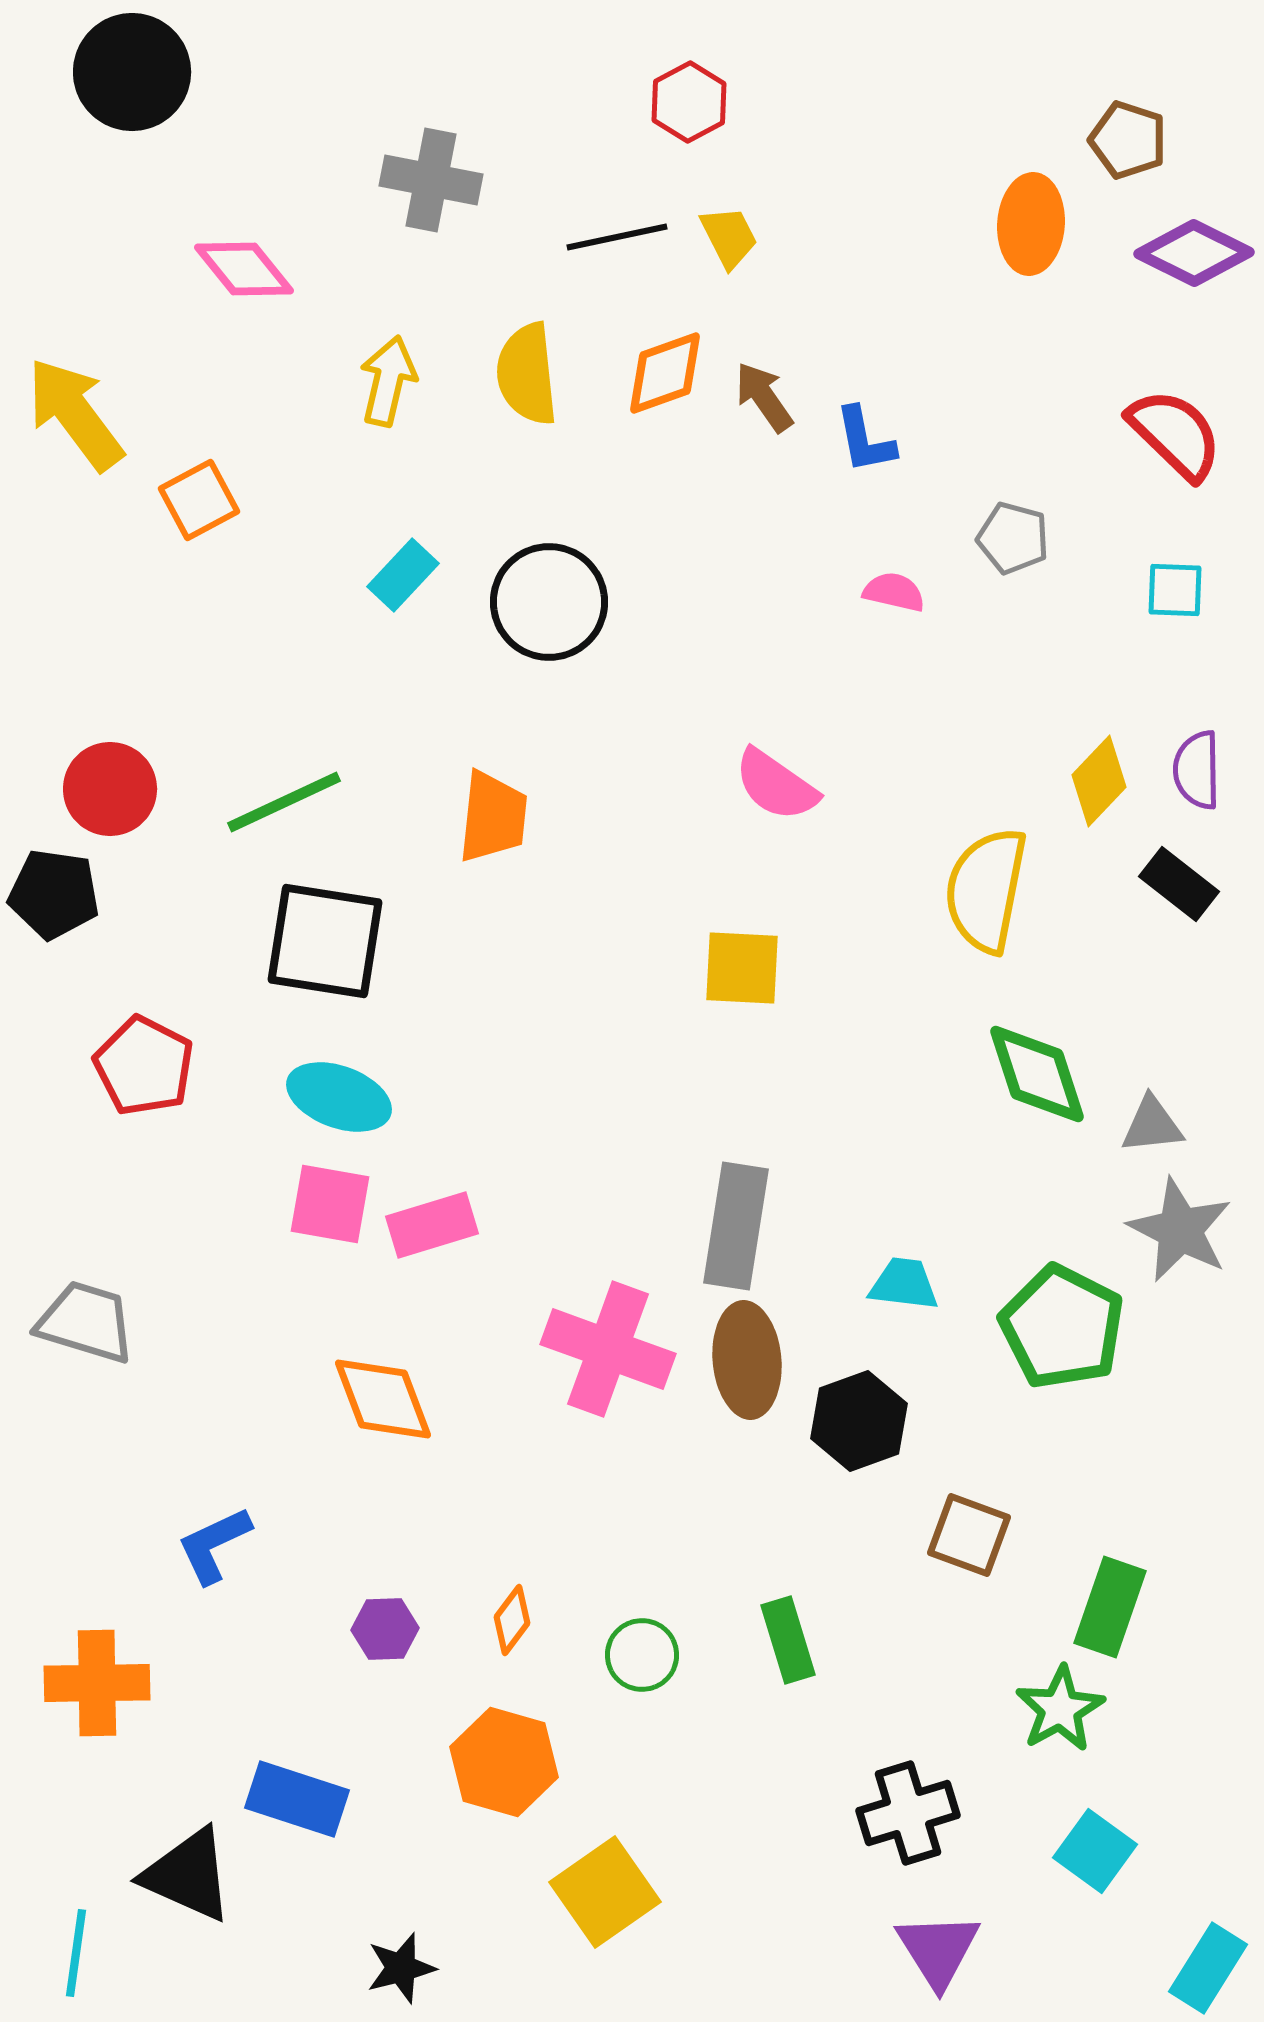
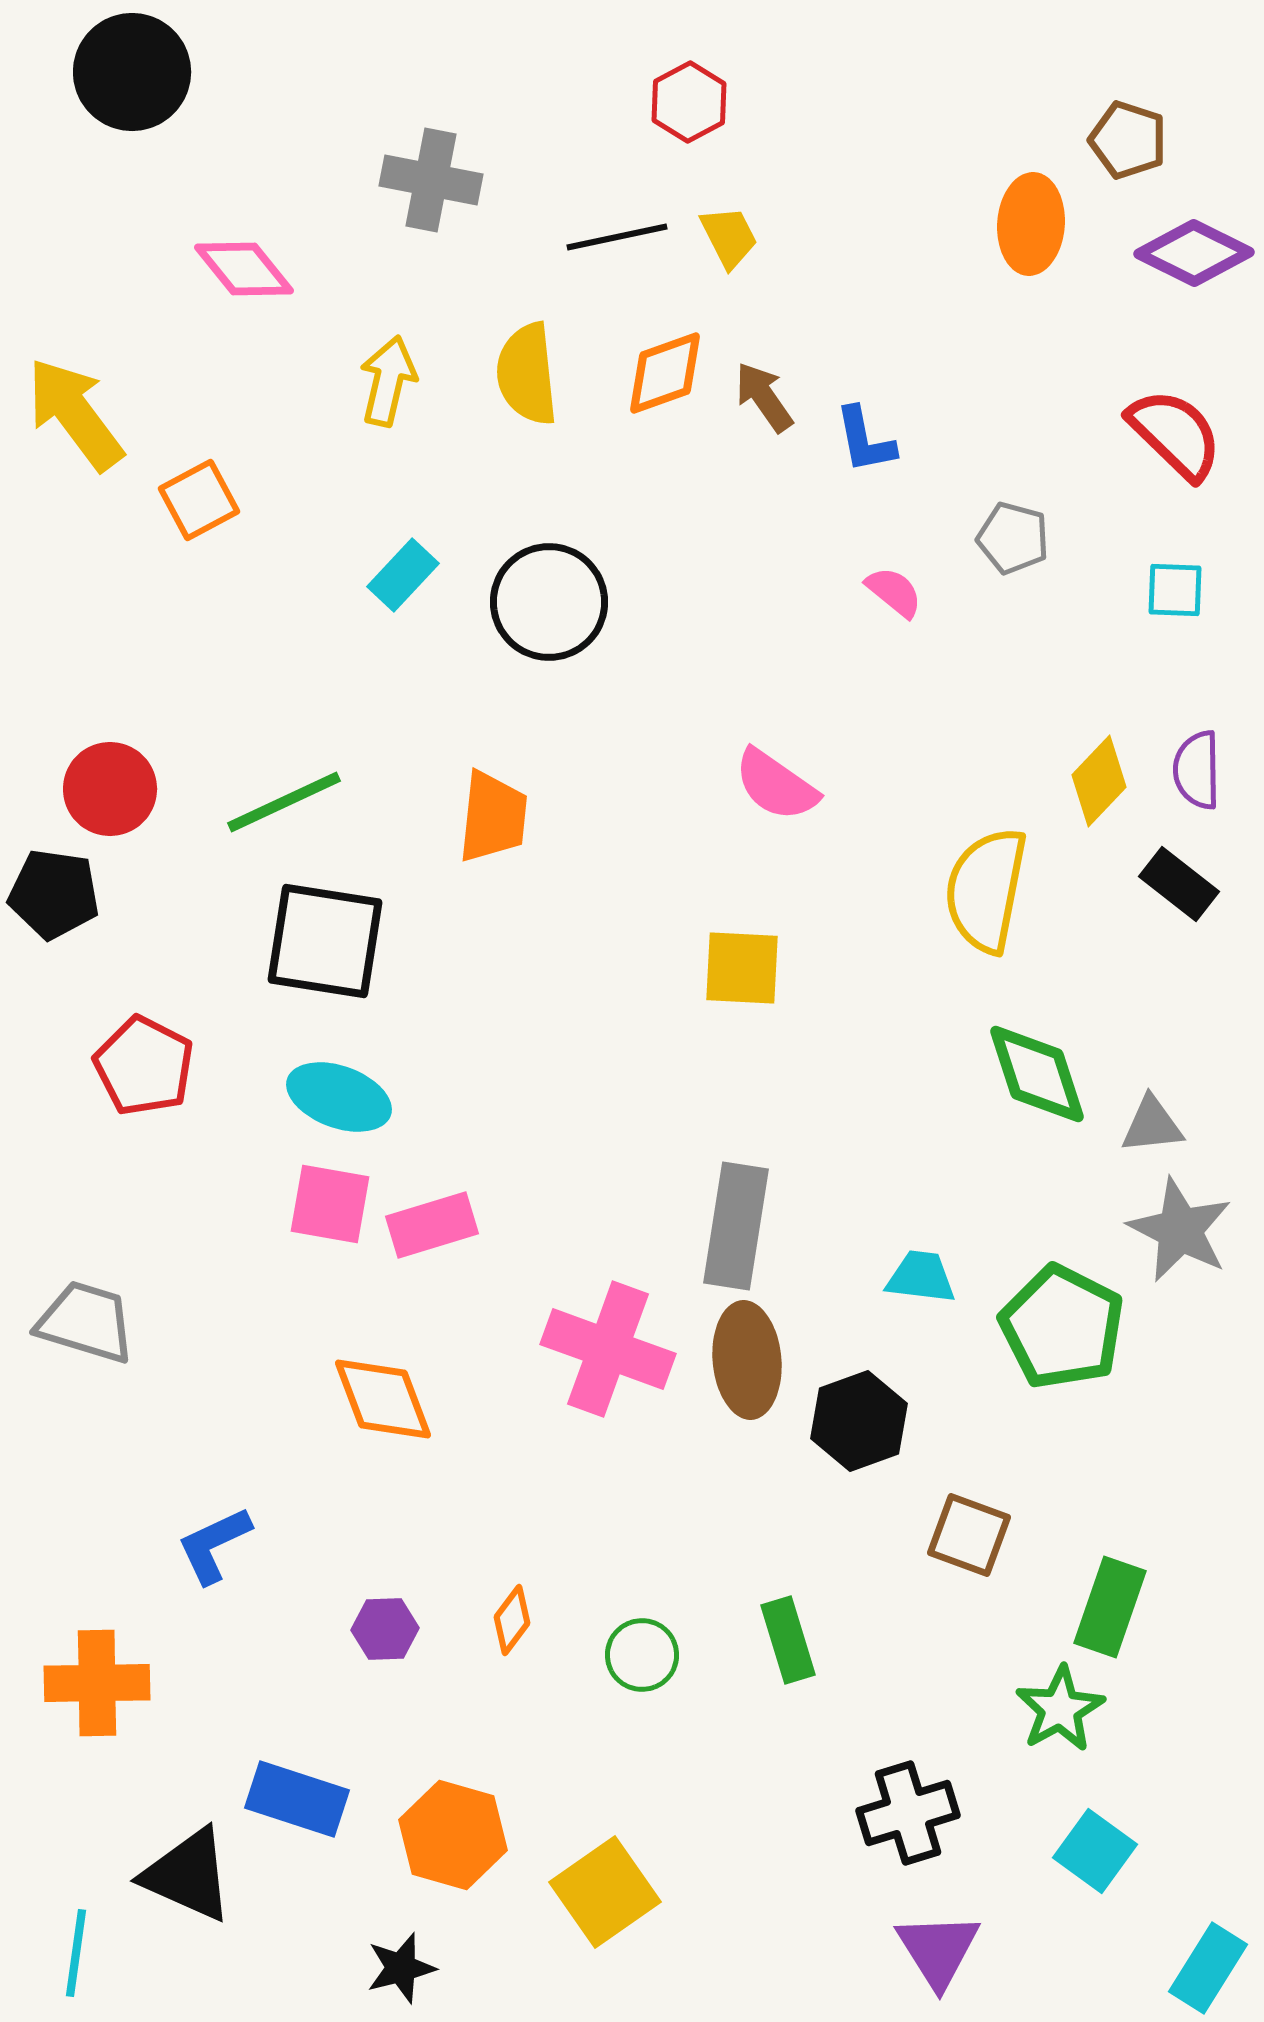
pink semicircle at (894, 592): rotated 26 degrees clockwise
cyan trapezoid at (904, 1284): moved 17 px right, 7 px up
orange hexagon at (504, 1762): moved 51 px left, 73 px down
